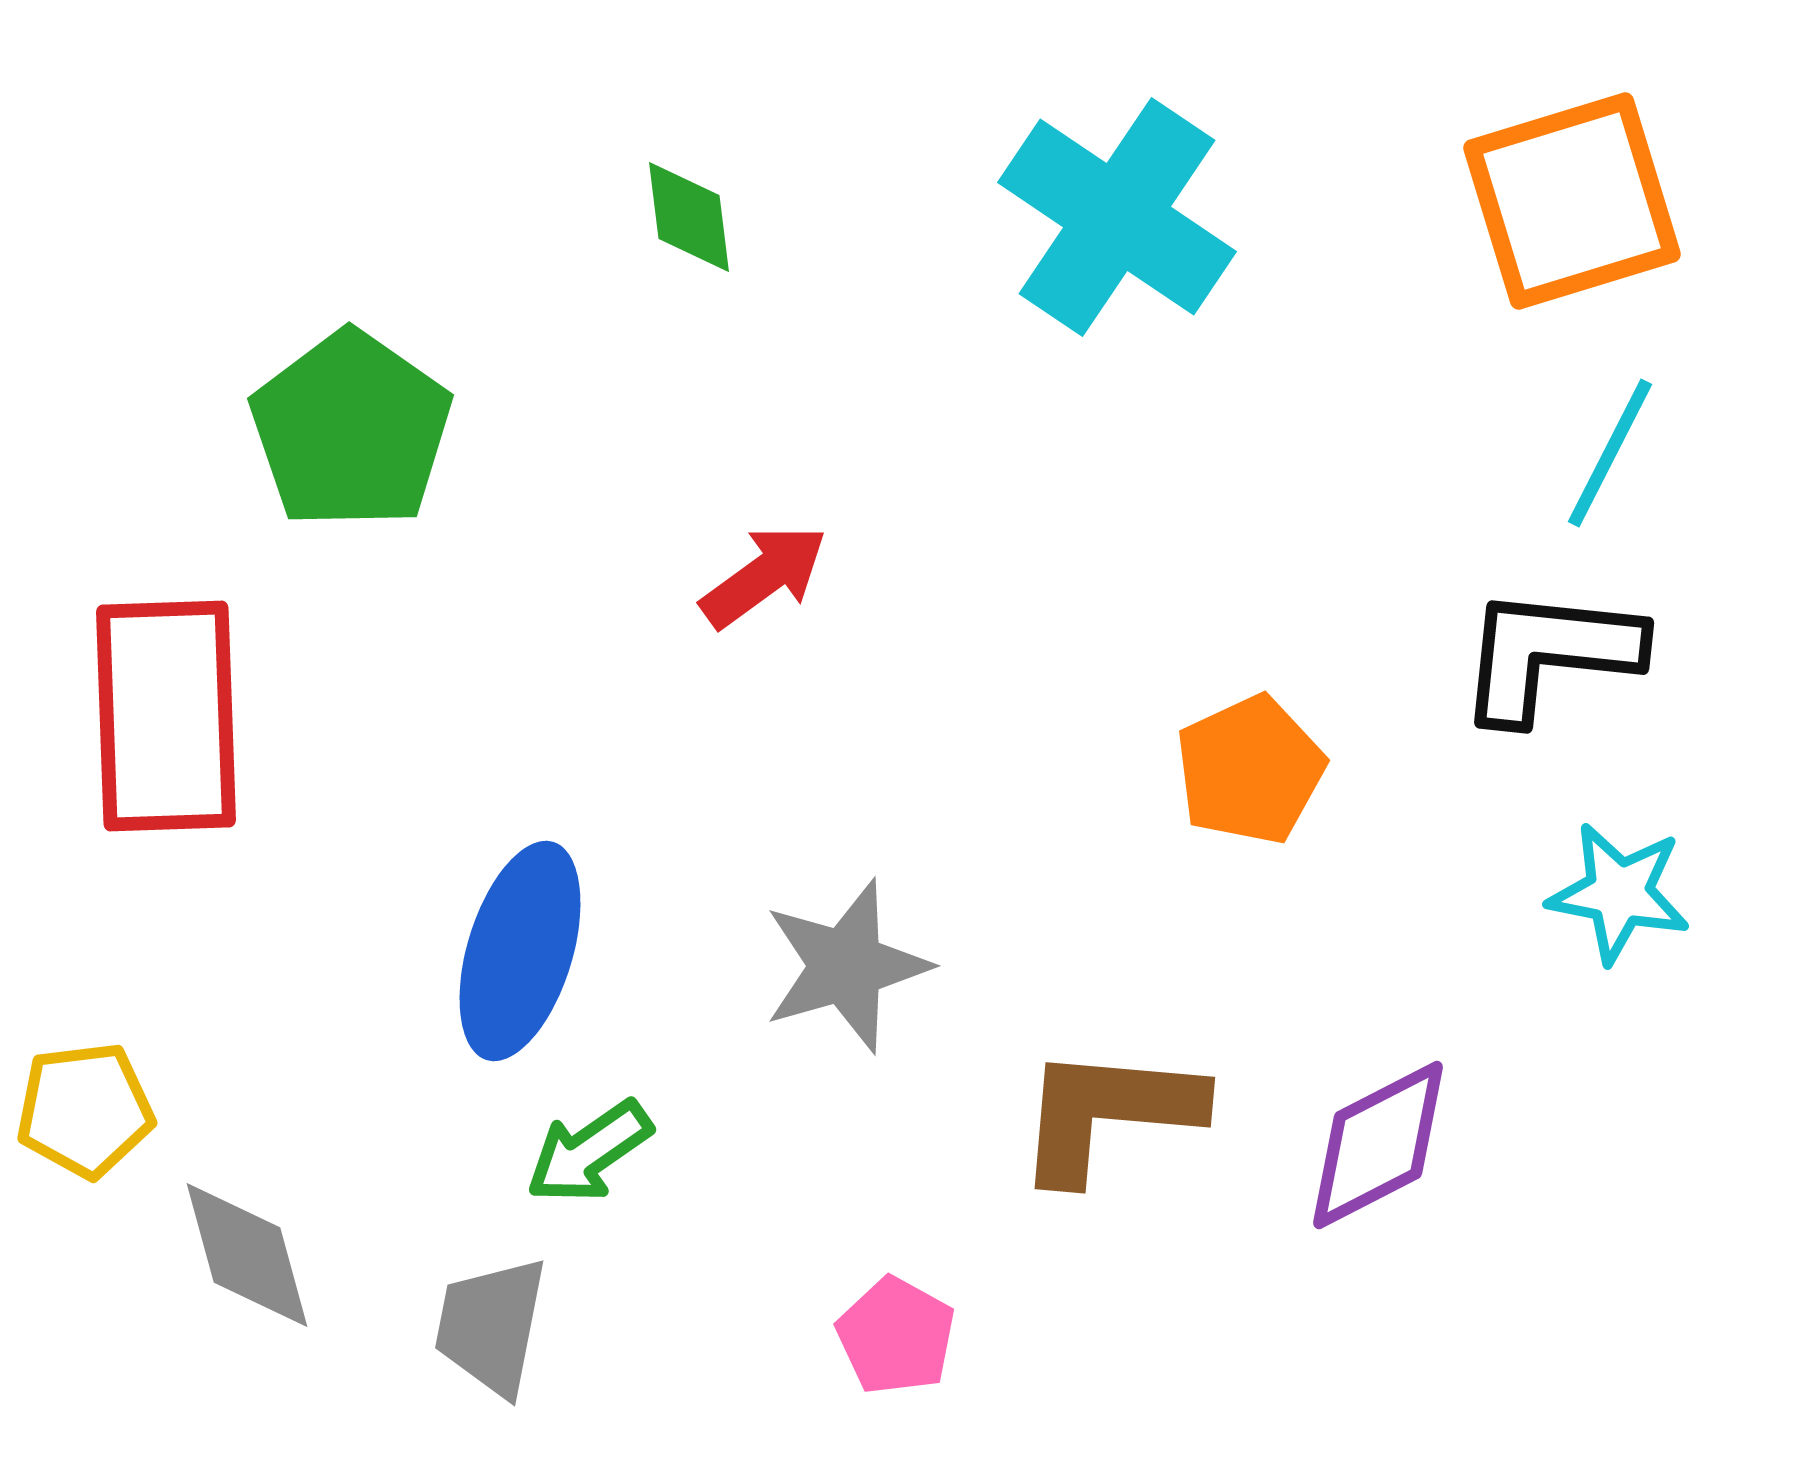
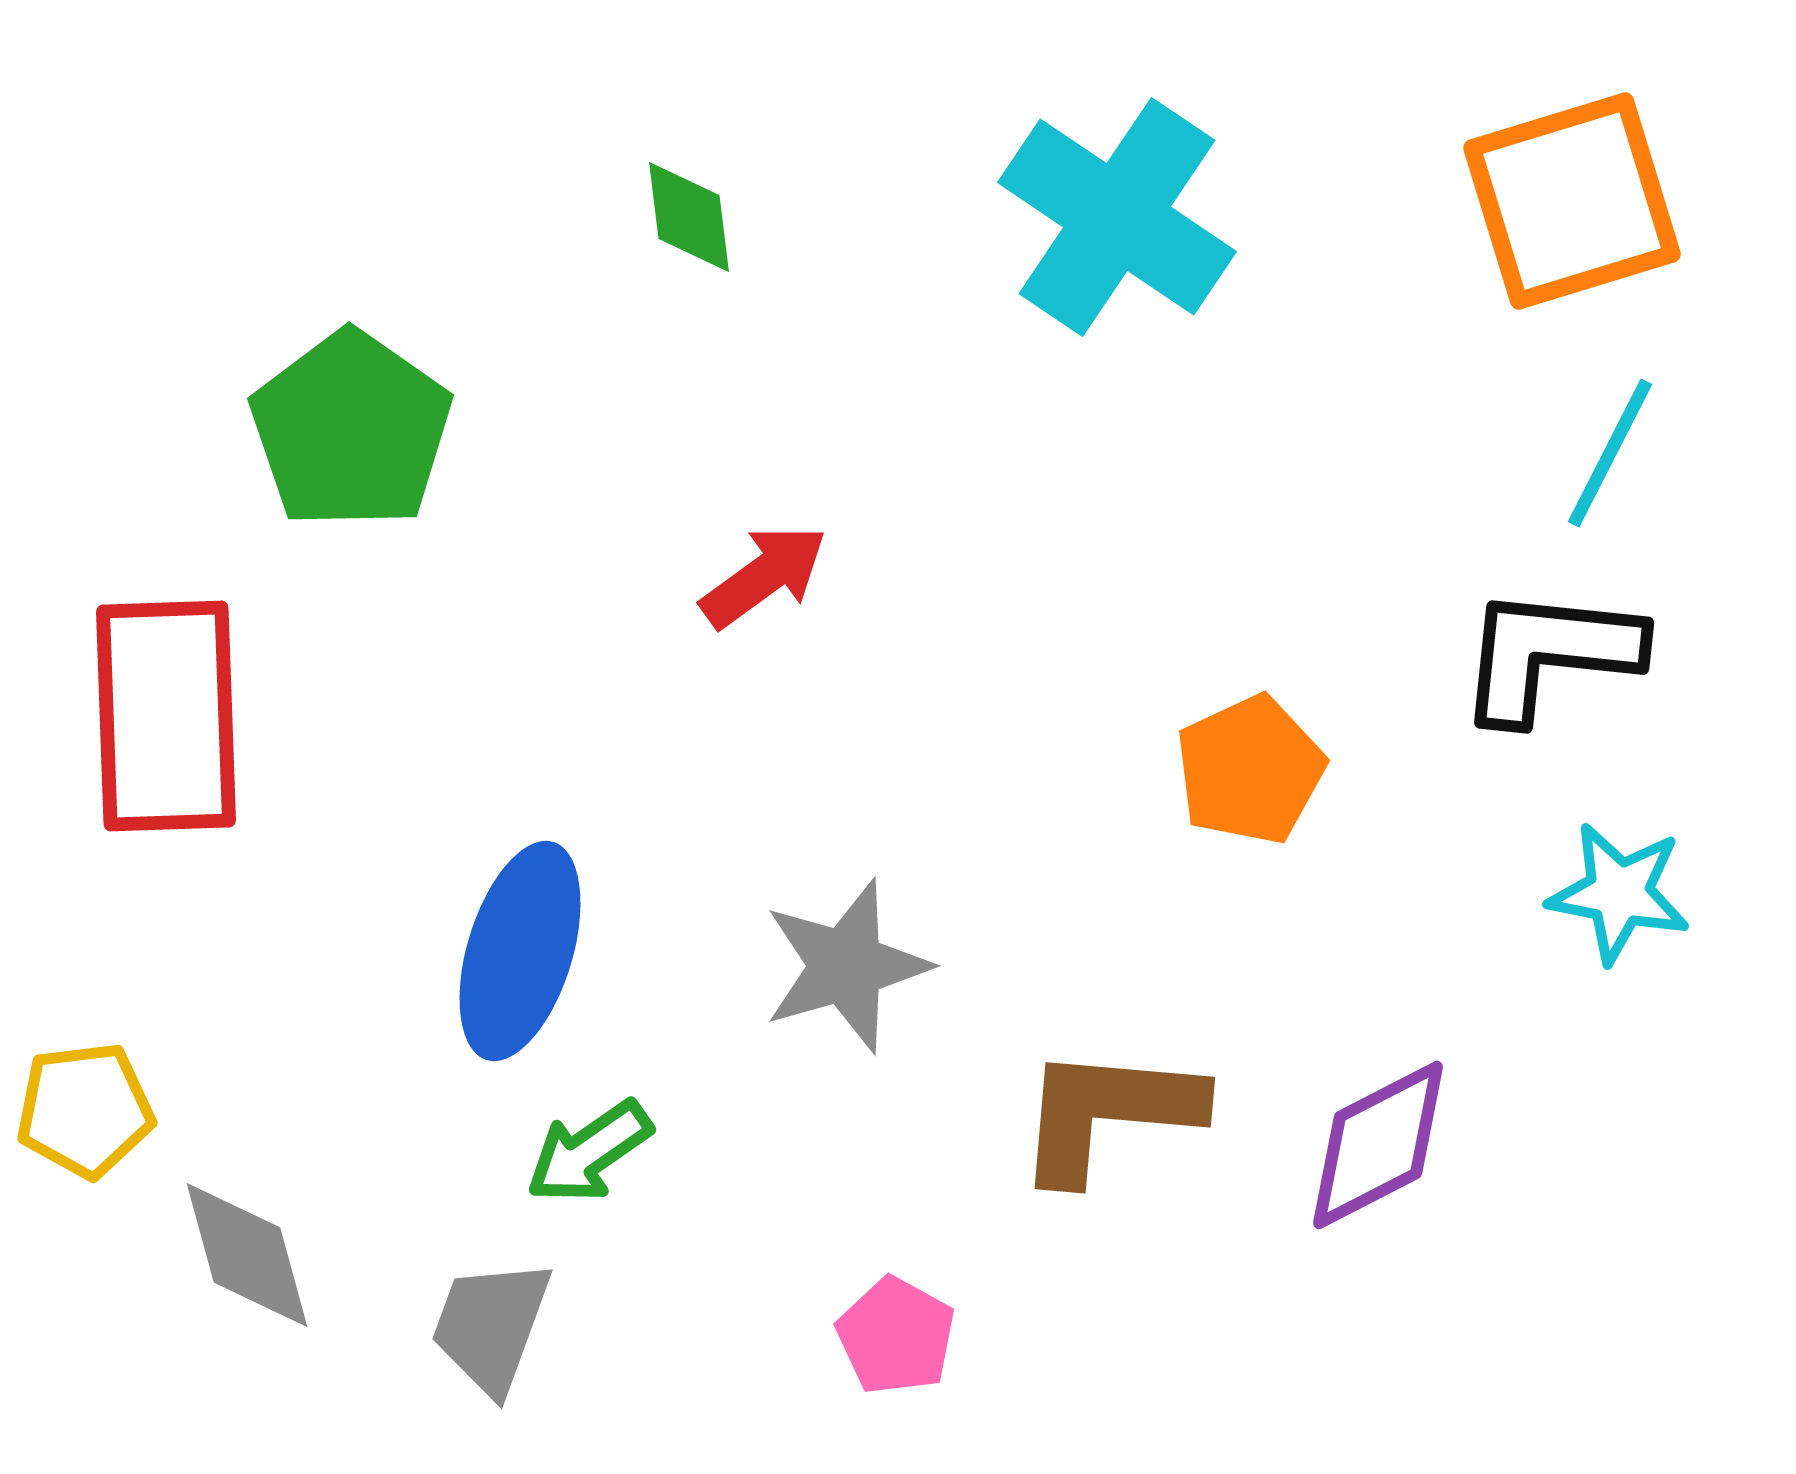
gray trapezoid: rotated 9 degrees clockwise
